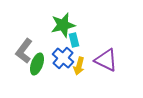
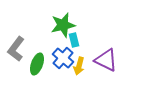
gray L-shape: moved 8 px left, 2 px up
